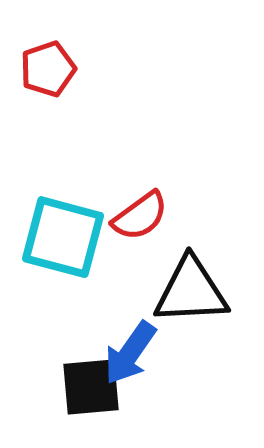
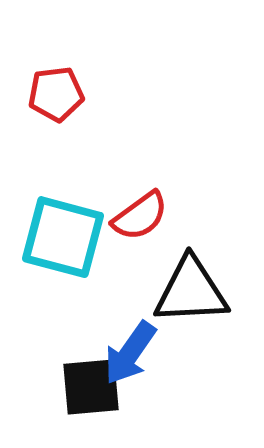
red pentagon: moved 8 px right, 25 px down; rotated 12 degrees clockwise
